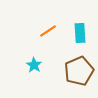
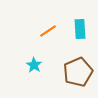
cyan rectangle: moved 4 px up
brown pentagon: moved 1 px left, 1 px down
